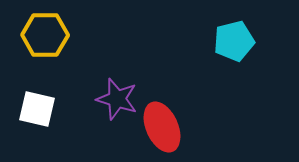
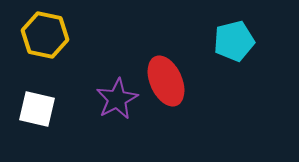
yellow hexagon: rotated 12 degrees clockwise
purple star: rotated 27 degrees clockwise
red ellipse: moved 4 px right, 46 px up
